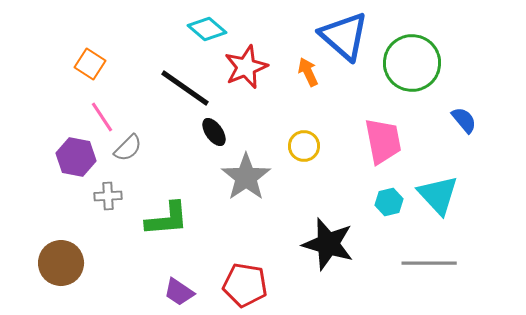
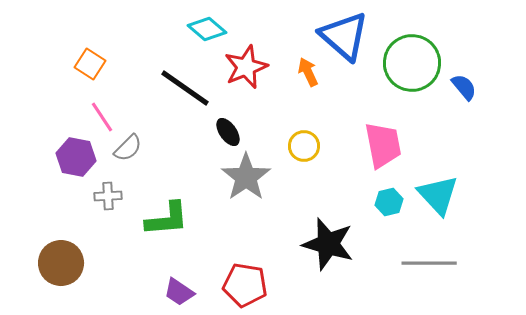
blue semicircle: moved 33 px up
black ellipse: moved 14 px right
pink trapezoid: moved 4 px down
